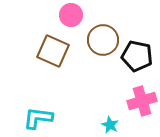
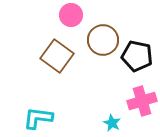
brown square: moved 4 px right, 5 px down; rotated 12 degrees clockwise
cyan star: moved 2 px right, 2 px up
